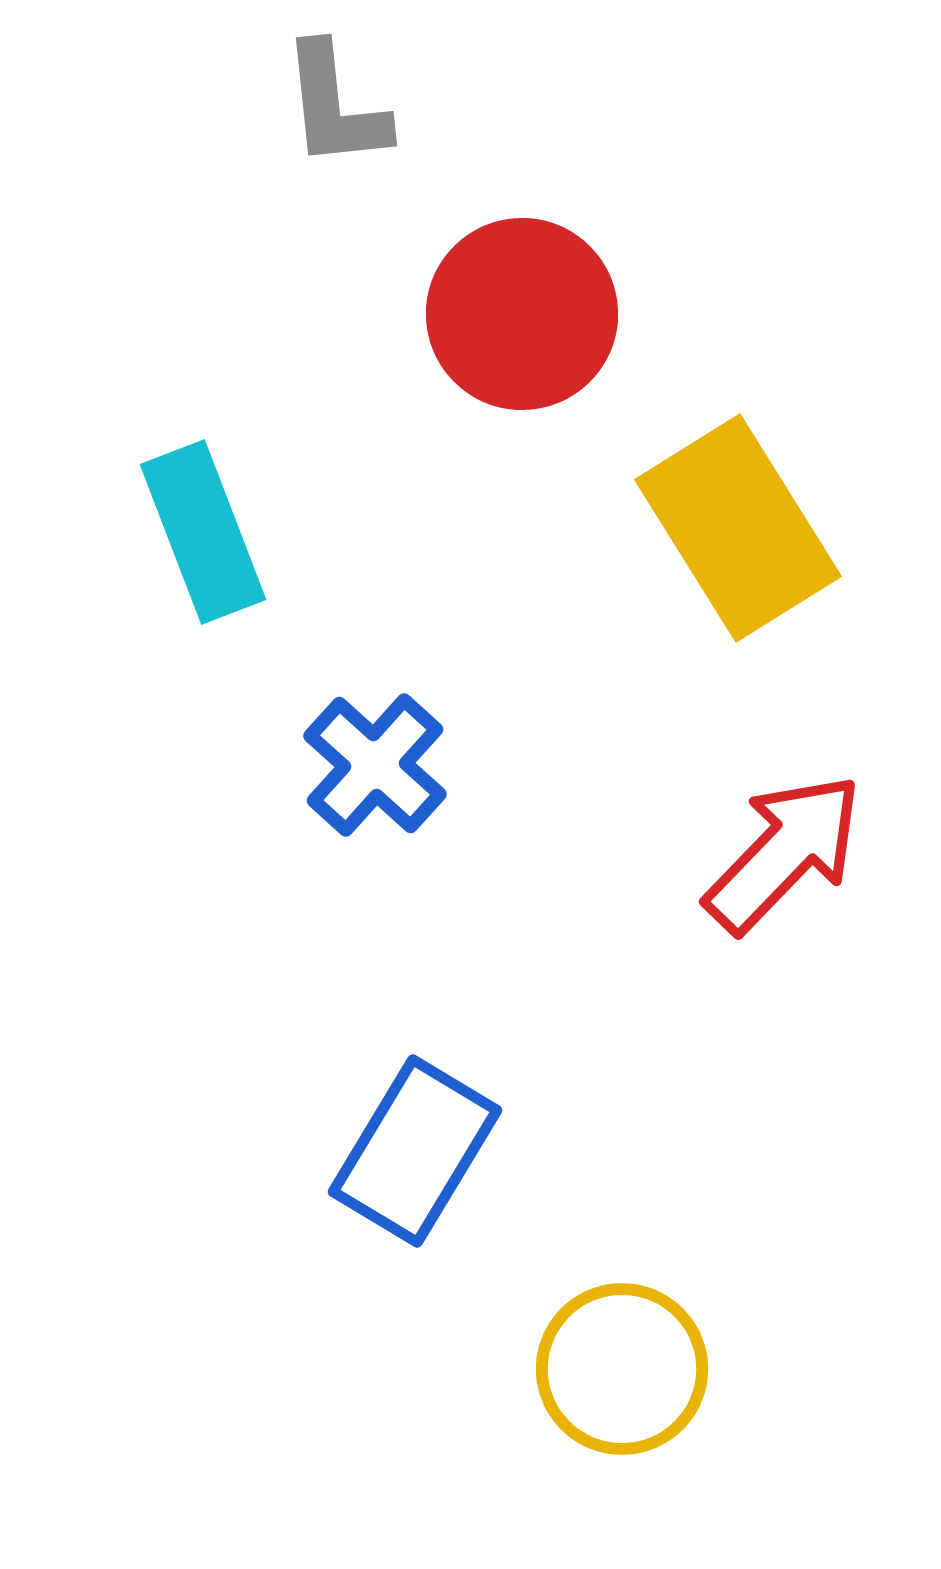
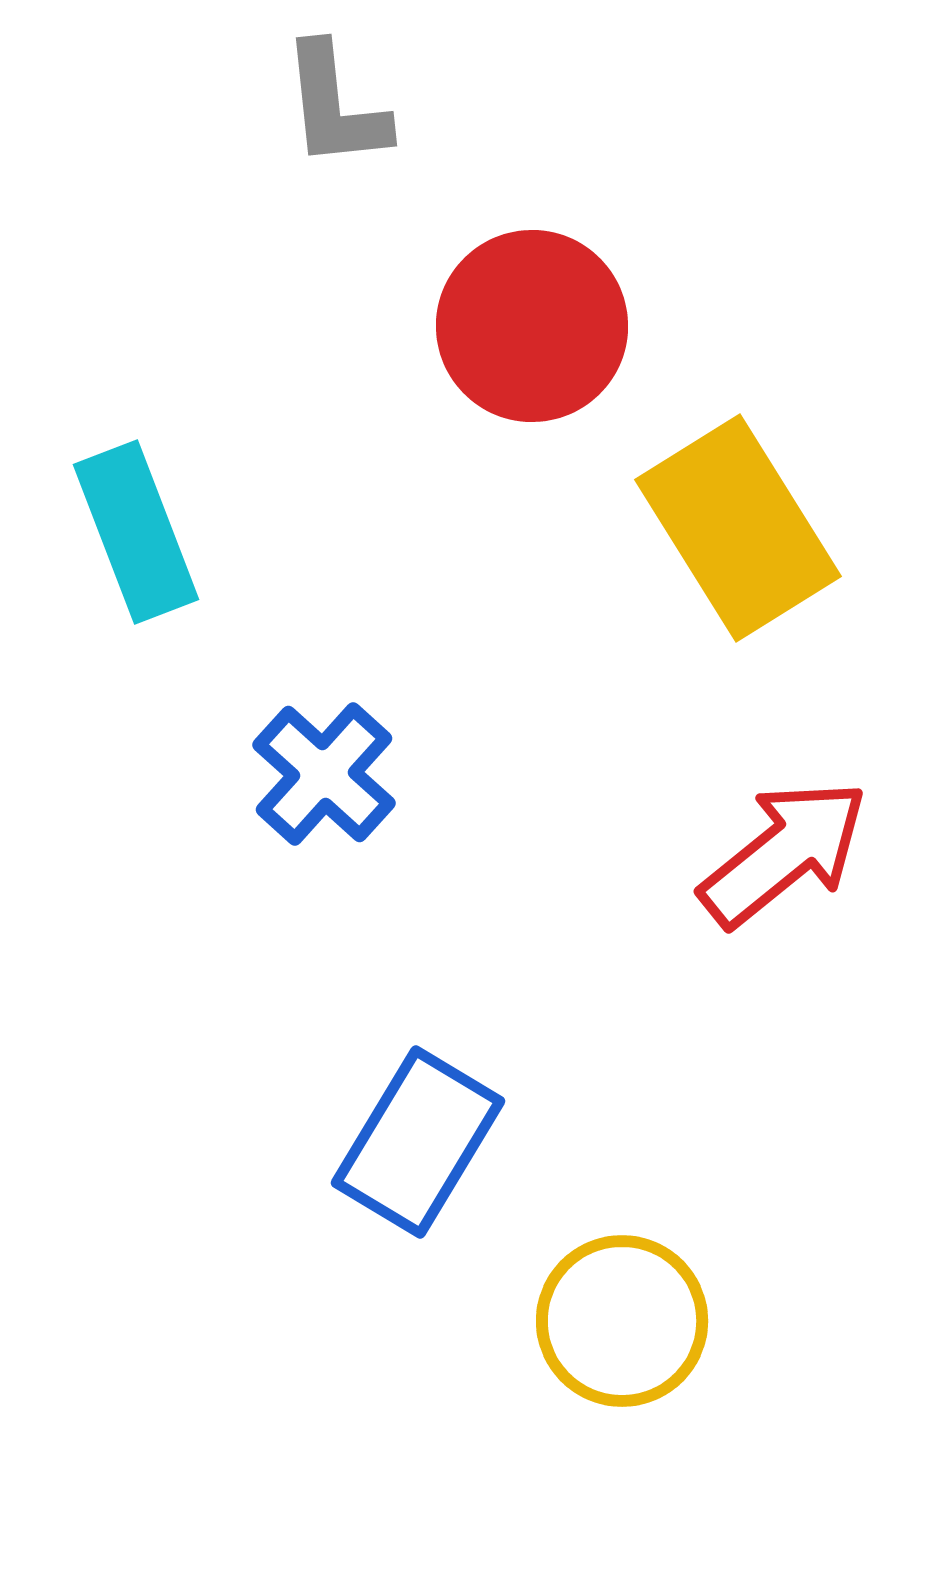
red circle: moved 10 px right, 12 px down
cyan rectangle: moved 67 px left
blue cross: moved 51 px left, 9 px down
red arrow: rotated 7 degrees clockwise
blue rectangle: moved 3 px right, 9 px up
yellow circle: moved 48 px up
